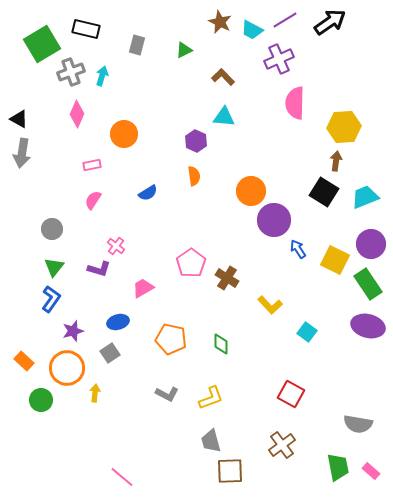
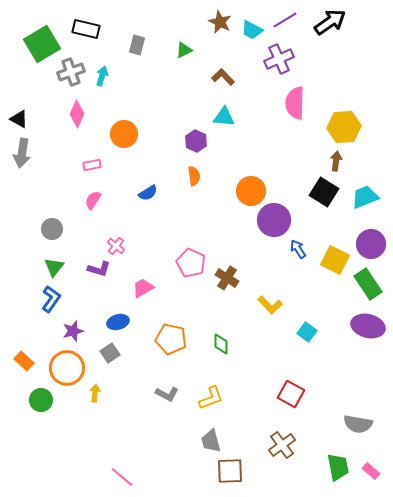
pink pentagon at (191, 263): rotated 12 degrees counterclockwise
